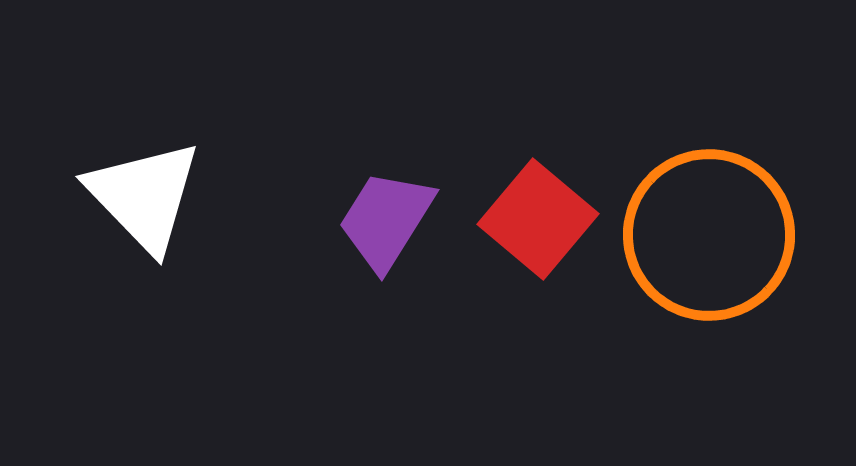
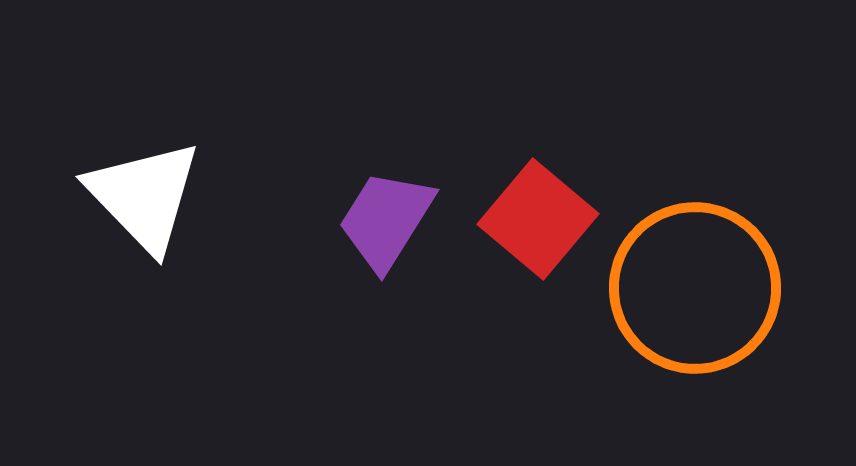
orange circle: moved 14 px left, 53 px down
